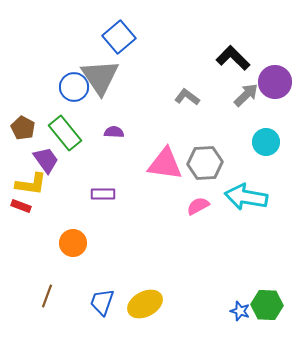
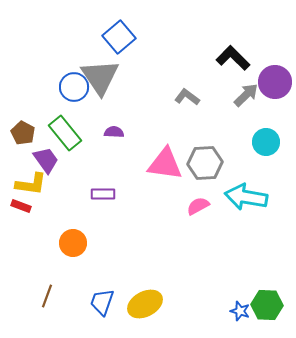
brown pentagon: moved 5 px down
